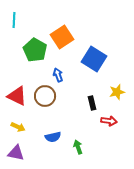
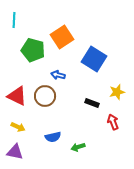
green pentagon: moved 2 px left; rotated 15 degrees counterclockwise
blue arrow: rotated 56 degrees counterclockwise
black rectangle: rotated 56 degrees counterclockwise
red arrow: moved 4 px right, 1 px down; rotated 119 degrees counterclockwise
green arrow: rotated 88 degrees counterclockwise
purple triangle: moved 1 px left, 1 px up
